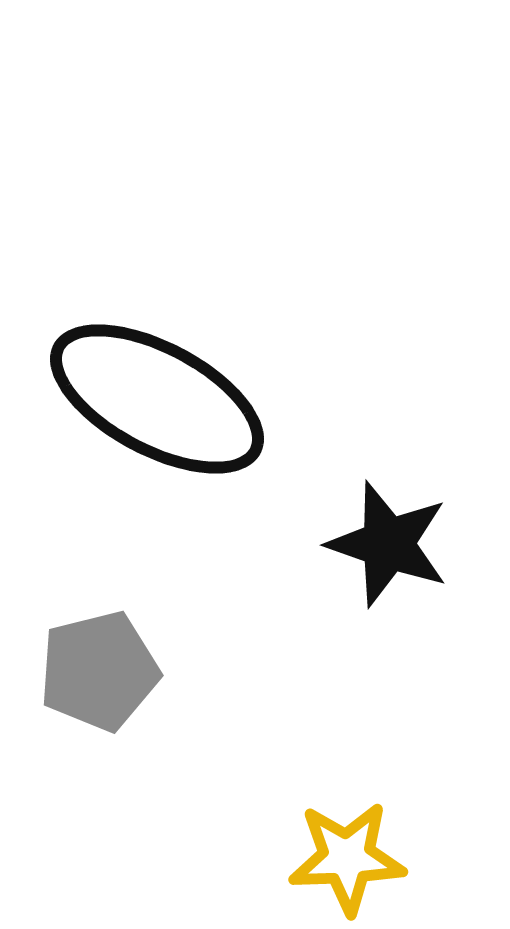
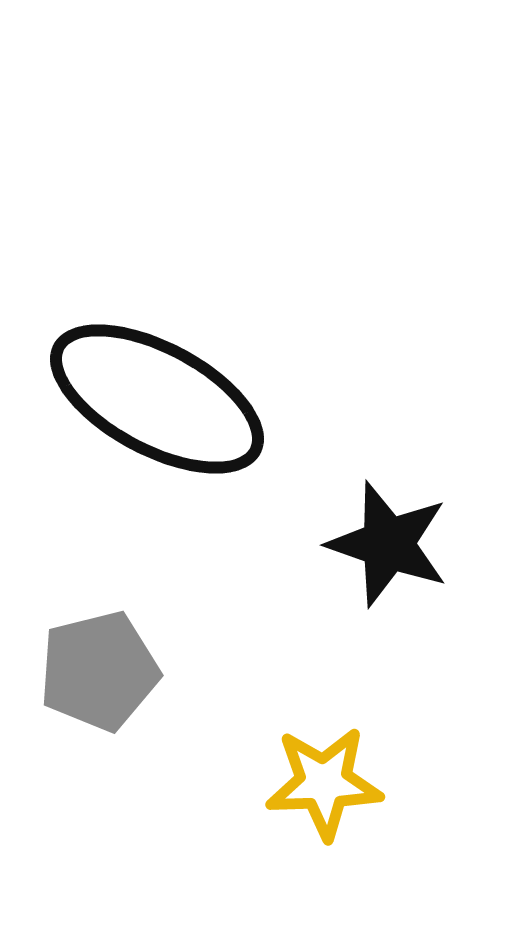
yellow star: moved 23 px left, 75 px up
